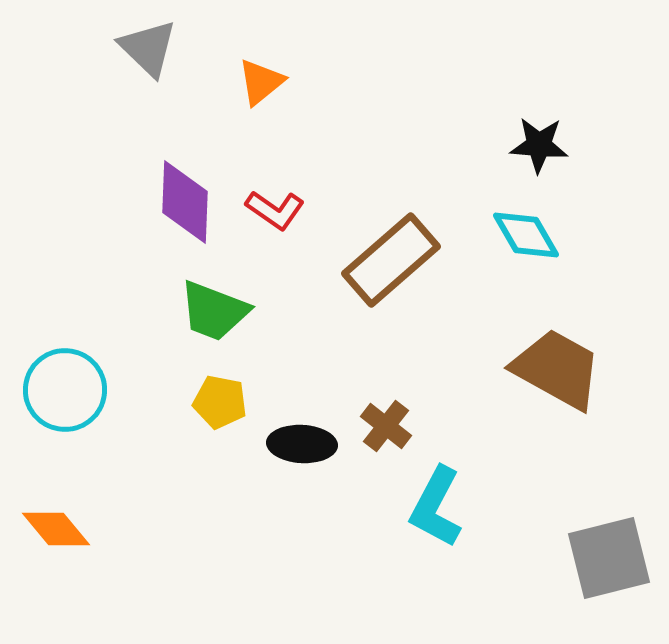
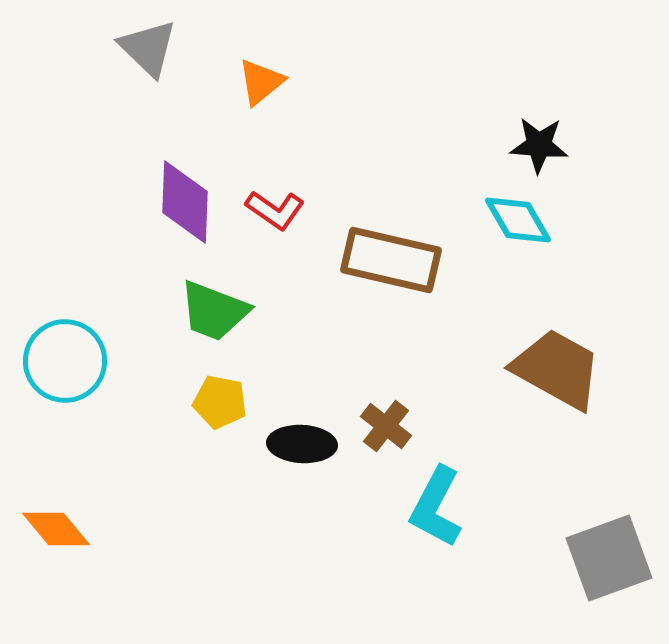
cyan diamond: moved 8 px left, 15 px up
brown rectangle: rotated 54 degrees clockwise
cyan circle: moved 29 px up
gray square: rotated 6 degrees counterclockwise
